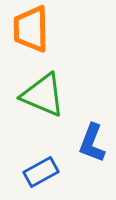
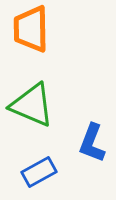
green triangle: moved 11 px left, 10 px down
blue rectangle: moved 2 px left
